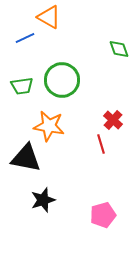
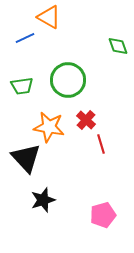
green diamond: moved 1 px left, 3 px up
green circle: moved 6 px right
red cross: moved 27 px left
orange star: moved 1 px down
black triangle: rotated 36 degrees clockwise
